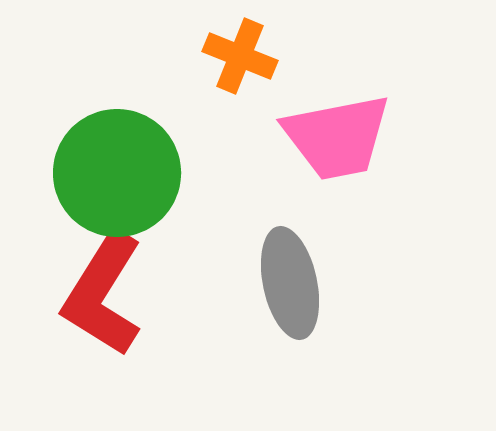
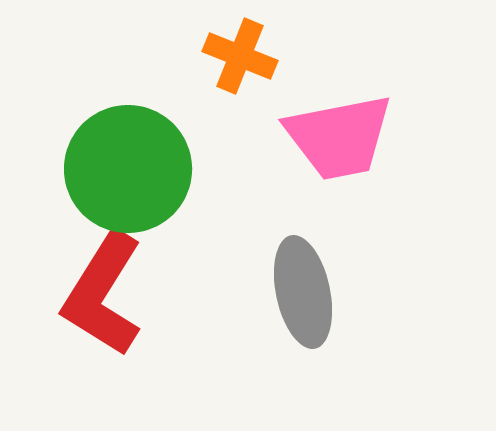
pink trapezoid: moved 2 px right
green circle: moved 11 px right, 4 px up
gray ellipse: moved 13 px right, 9 px down
